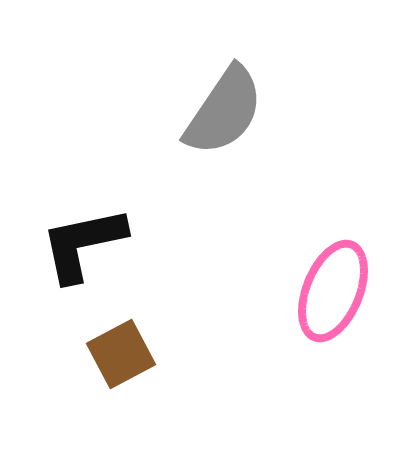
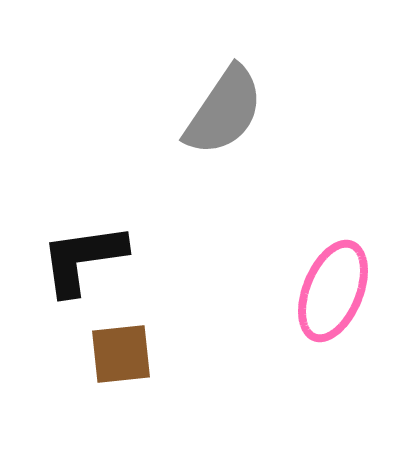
black L-shape: moved 15 px down; rotated 4 degrees clockwise
brown square: rotated 22 degrees clockwise
